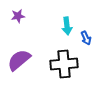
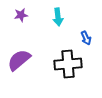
purple star: moved 3 px right, 1 px up
cyan arrow: moved 9 px left, 9 px up
black cross: moved 4 px right
